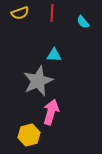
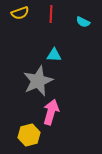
red line: moved 1 px left, 1 px down
cyan semicircle: rotated 24 degrees counterclockwise
